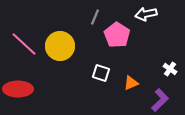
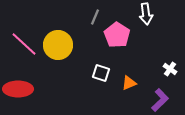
white arrow: rotated 85 degrees counterclockwise
yellow circle: moved 2 px left, 1 px up
orange triangle: moved 2 px left
